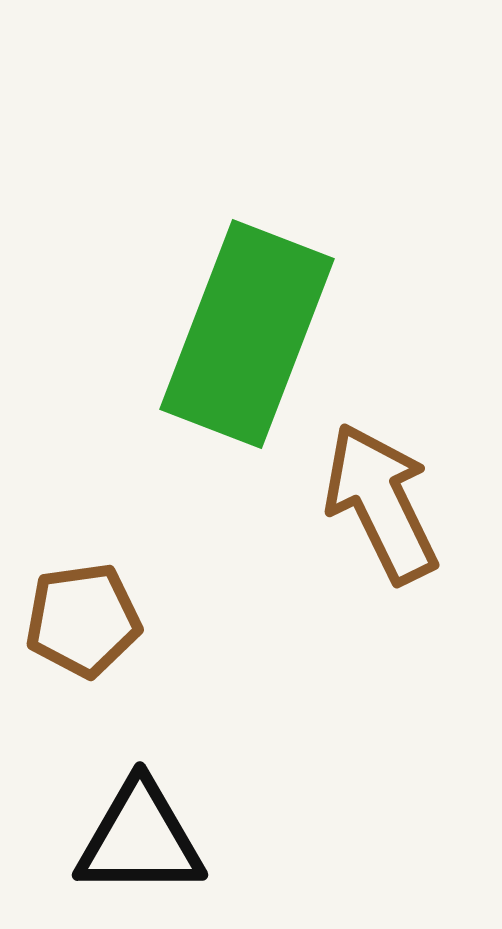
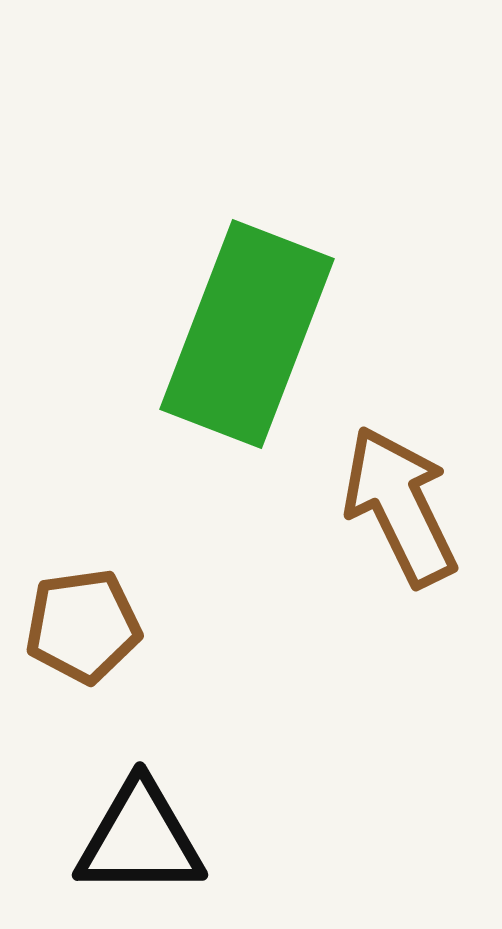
brown arrow: moved 19 px right, 3 px down
brown pentagon: moved 6 px down
